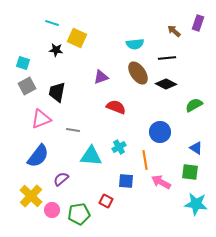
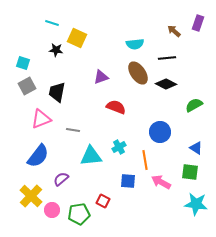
cyan triangle: rotated 10 degrees counterclockwise
blue square: moved 2 px right
red square: moved 3 px left
